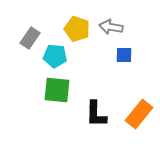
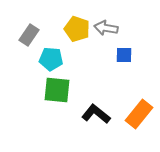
gray arrow: moved 5 px left, 1 px down
gray rectangle: moved 1 px left, 3 px up
cyan pentagon: moved 4 px left, 3 px down
black L-shape: rotated 128 degrees clockwise
